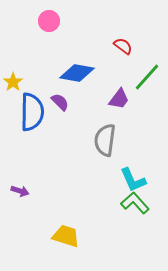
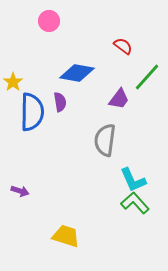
purple semicircle: rotated 36 degrees clockwise
